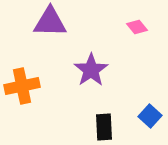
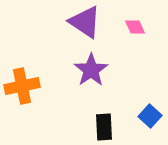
purple triangle: moved 35 px right; rotated 33 degrees clockwise
pink diamond: moved 2 px left; rotated 15 degrees clockwise
